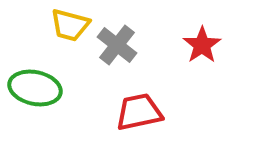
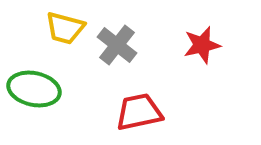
yellow trapezoid: moved 5 px left, 3 px down
red star: rotated 21 degrees clockwise
green ellipse: moved 1 px left, 1 px down
